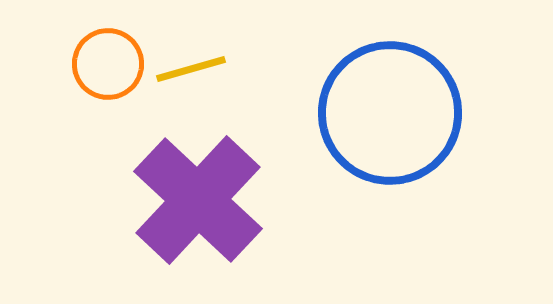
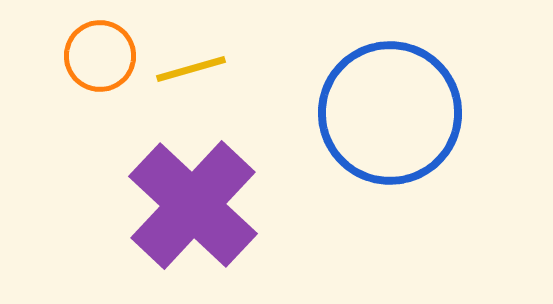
orange circle: moved 8 px left, 8 px up
purple cross: moved 5 px left, 5 px down
